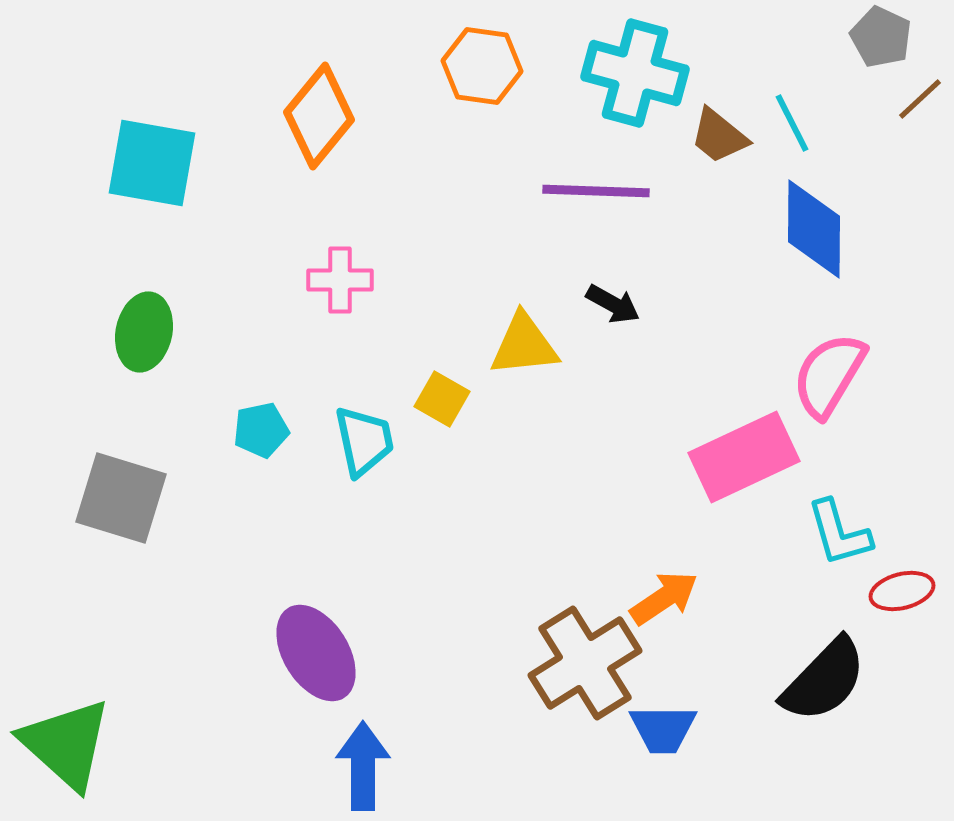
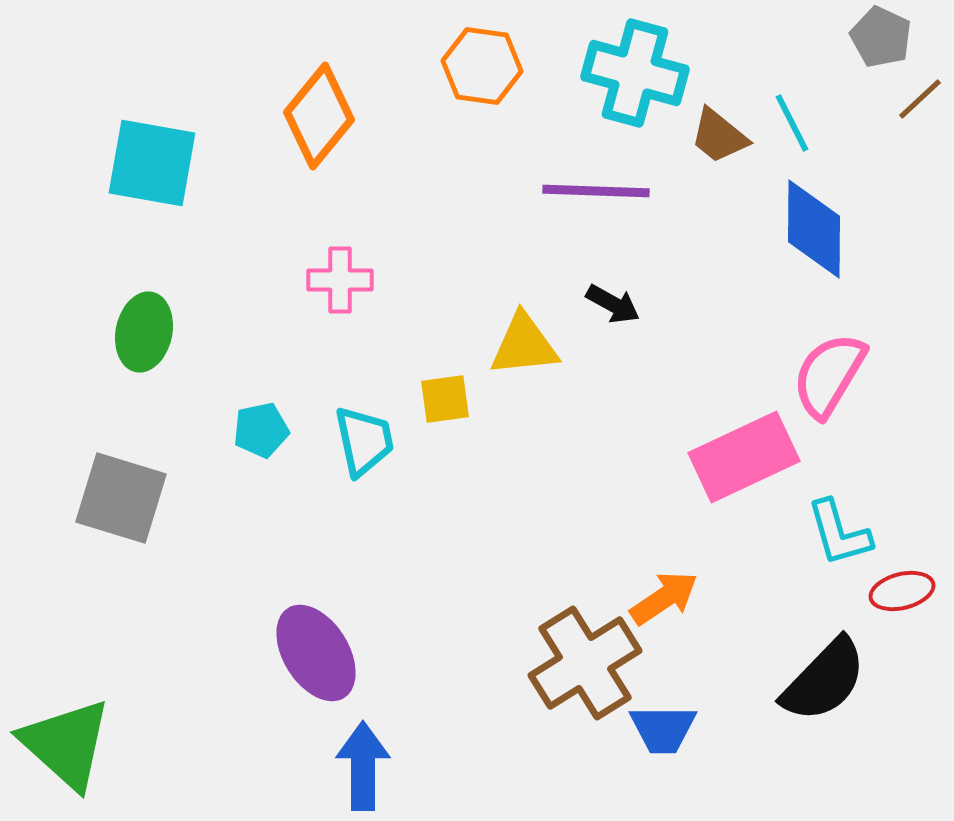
yellow square: moved 3 px right; rotated 38 degrees counterclockwise
